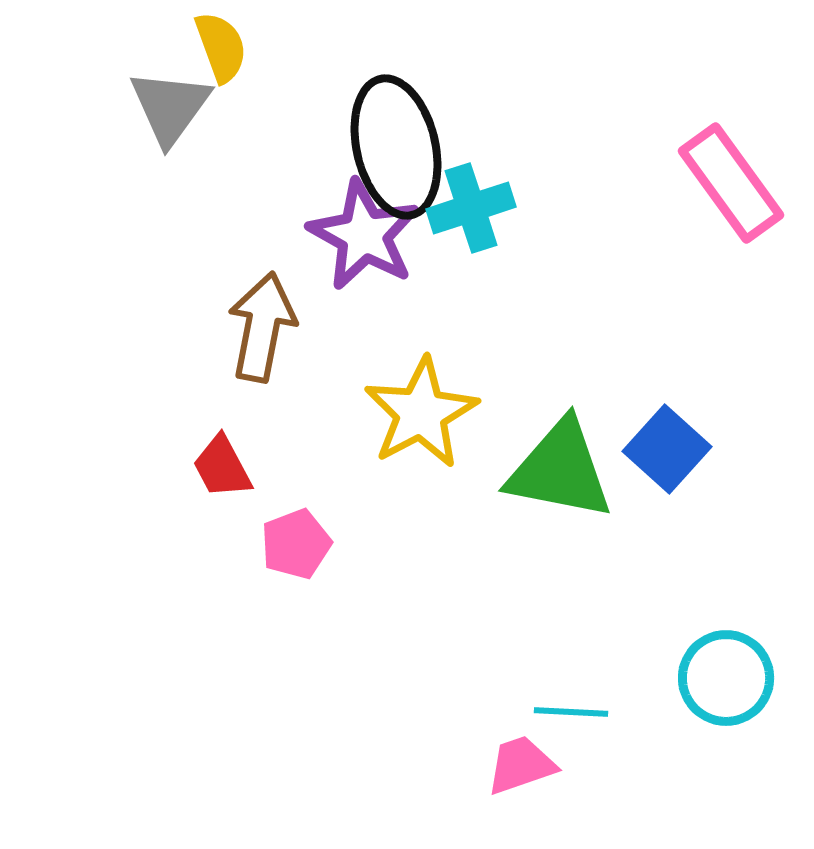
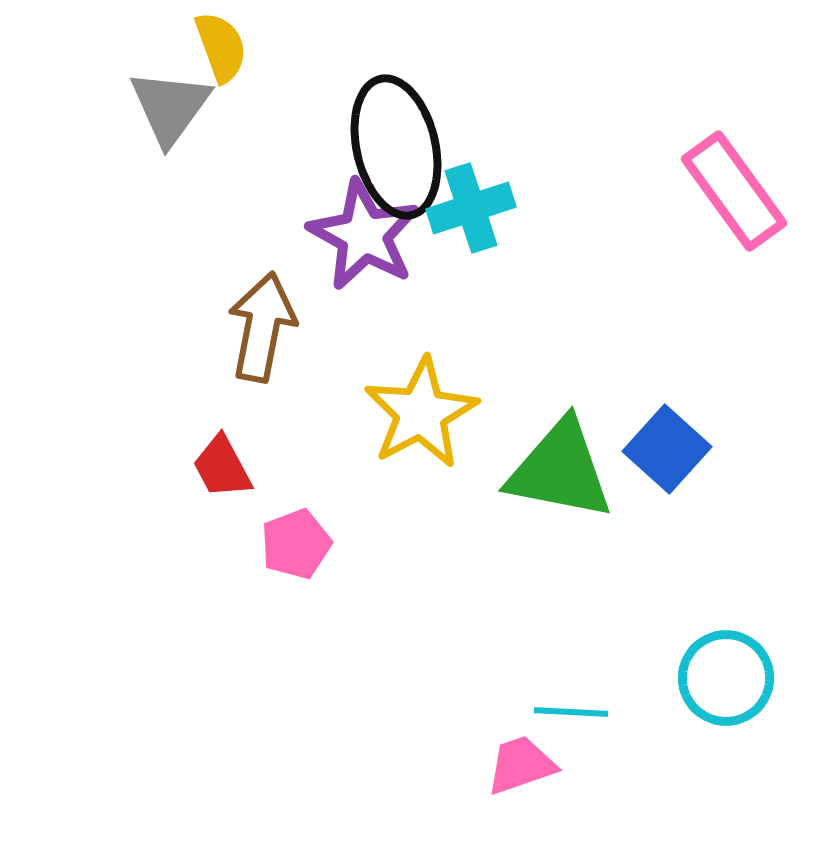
pink rectangle: moved 3 px right, 8 px down
